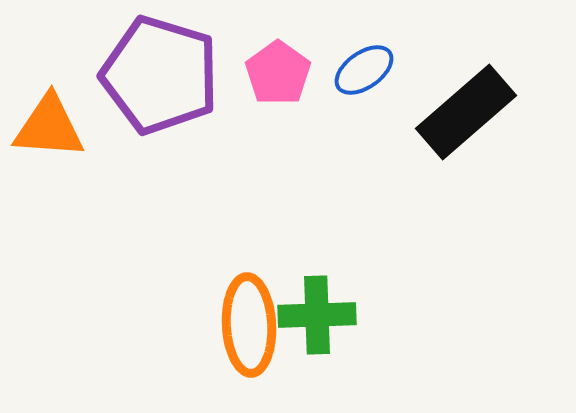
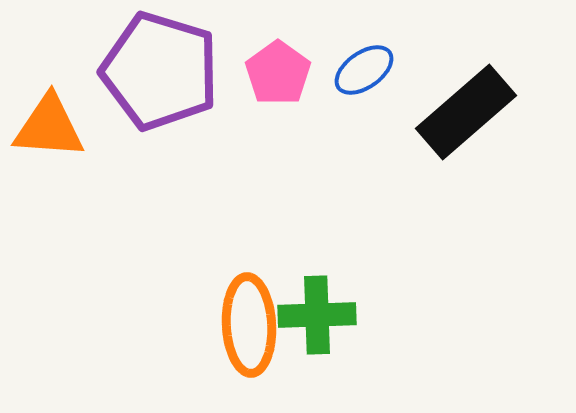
purple pentagon: moved 4 px up
